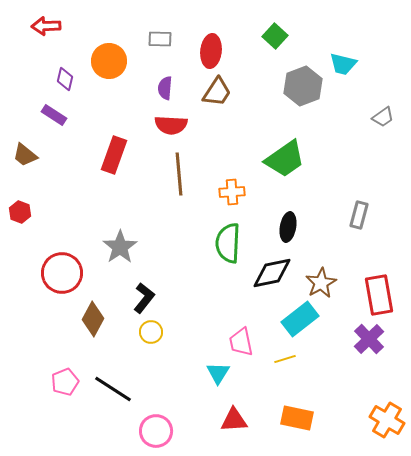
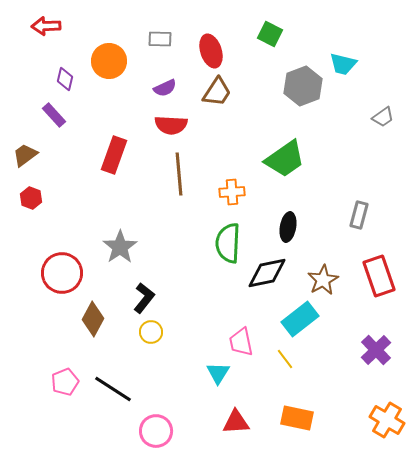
green square at (275, 36): moved 5 px left, 2 px up; rotated 15 degrees counterclockwise
red ellipse at (211, 51): rotated 24 degrees counterclockwise
purple semicircle at (165, 88): rotated 120 degrees counterclockwise
purple rectangle at (54, 115): rotated 15 degrees clockwise
brown trapezoid at (25, 155): rotated 104 degrees clockwise
red hexagon at (20, 212): moved 11 px right, 14 px up
black diamond at (272, 273): moved 5 px left
brown star at (321, 283): moved 2 px right, 3 px up
red rectangle at (379, 295): moved 19 px up; rotated 9 degrees counterclockwise
purple cross at (369, 339): moved 7 px right, 11 px down
yellow line at (285, 359): rotated 70 degrees clockwise
red triangle at (234, 420): moved 2 px right, 2 px down
